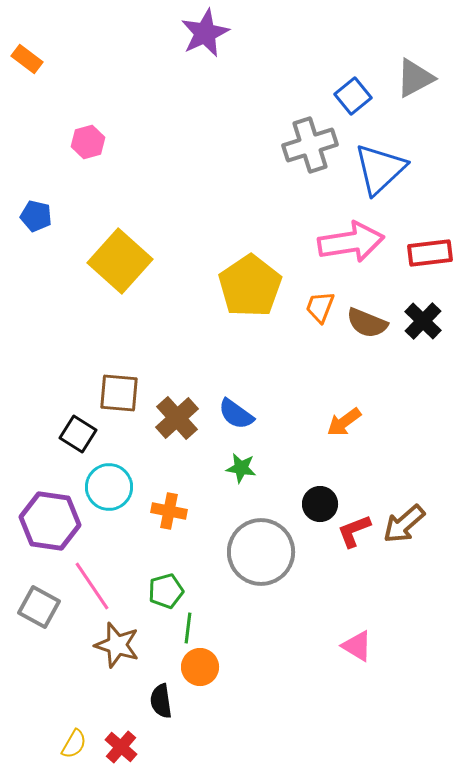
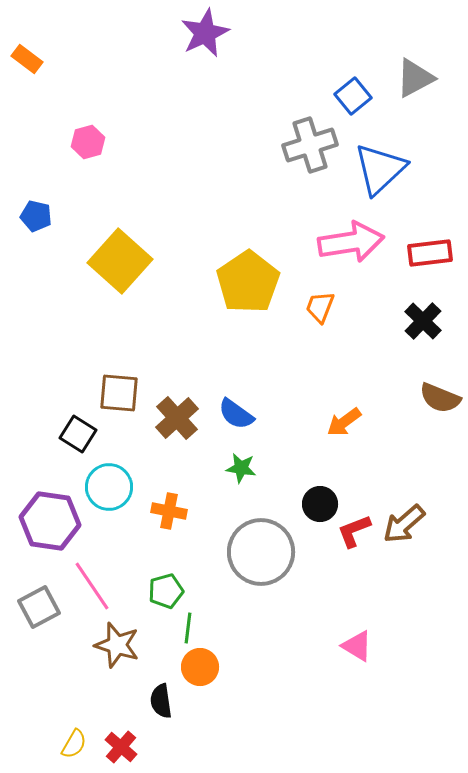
yellow pentagon: moved 2 px left, 4 px up
brown semicircle: moved 73 px right, 75 px down
gray square: rotated 33 degrees clockwise
